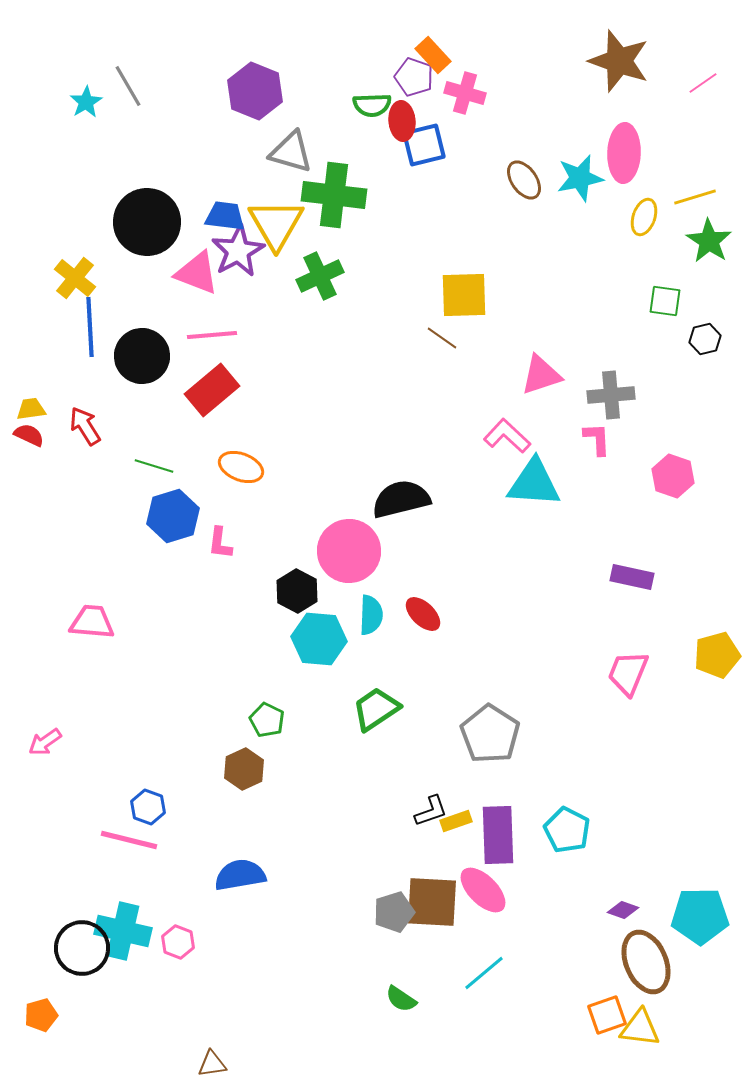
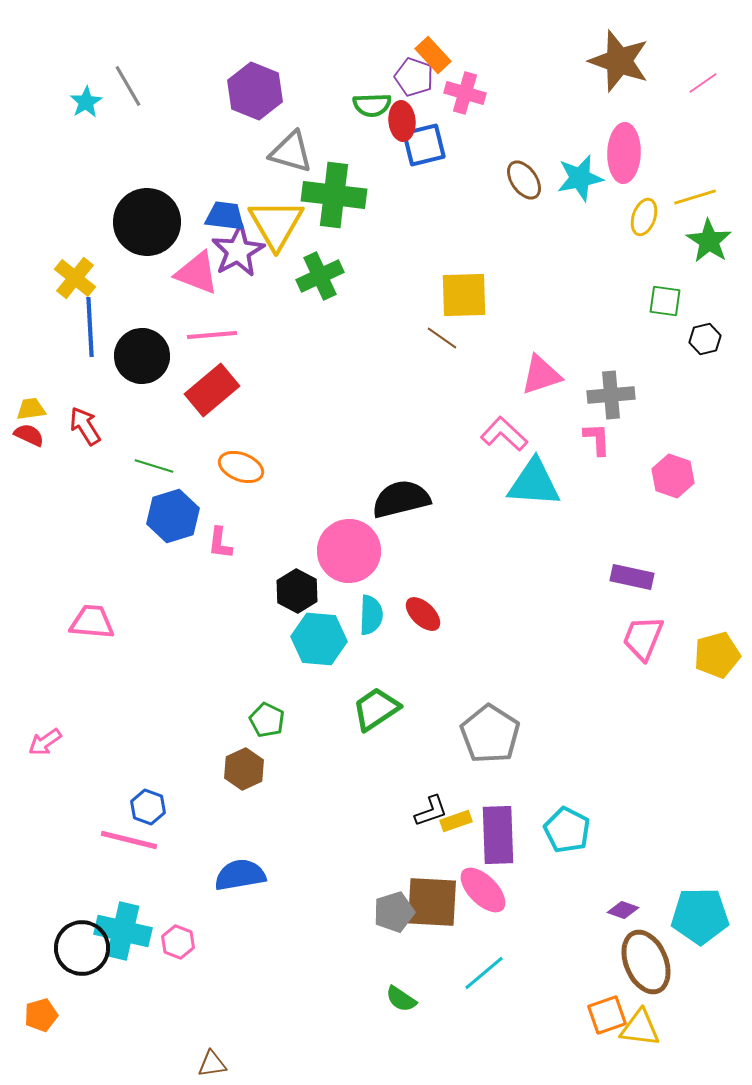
pink L-shape at (507, 436): moved 3 px left, 2 px up
pink trapezoid at (628, 673): moved 15 px right, 35 px up
